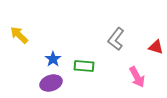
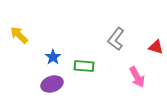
blue star: moved 2 px up
purple ellipse: moved 1 px right, 1 px down
